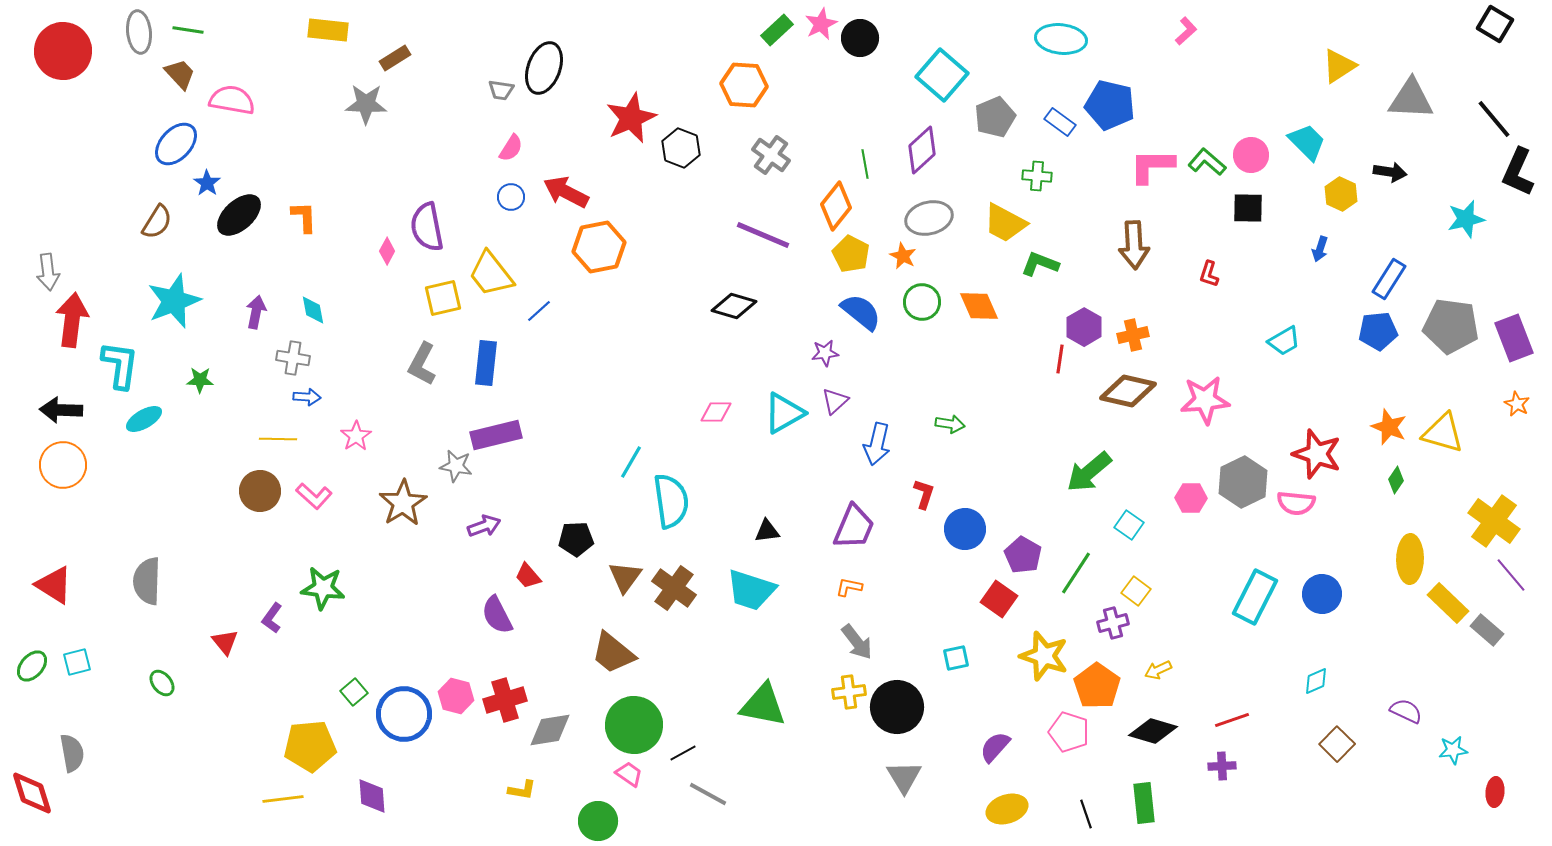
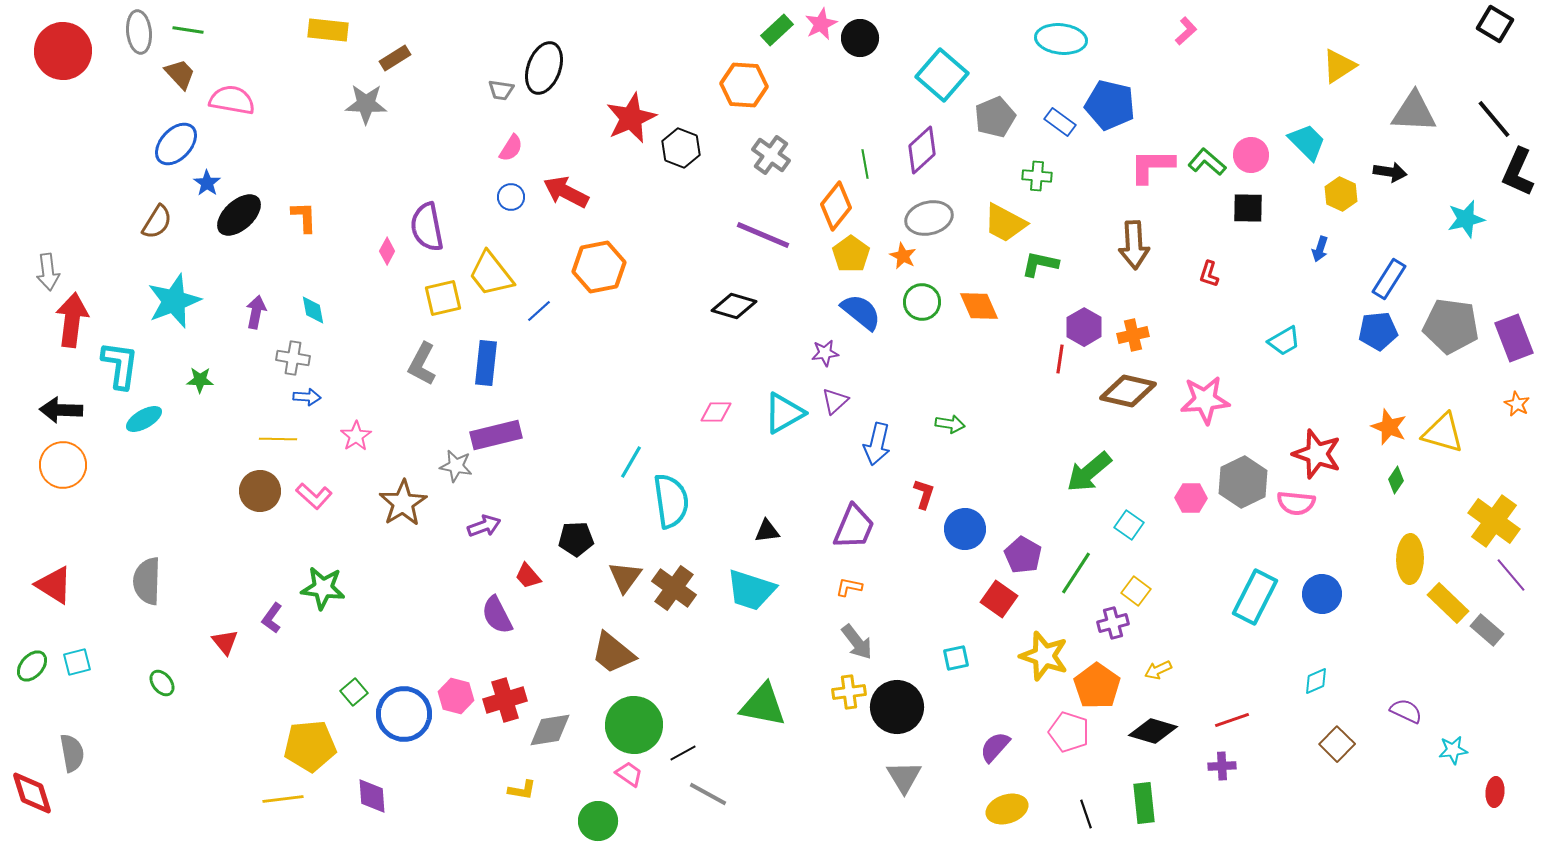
gray triangle at (1411, 99): moved 3 px right, 13 px down
orange hexagon at (599, 247): moved 20 px down
yellow pentagon at (851, 254): rotated 9 degrees clockwise
green L-shape at (1040, 264): rotated 9 degrees counterclockwise
